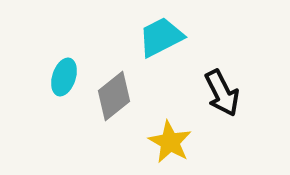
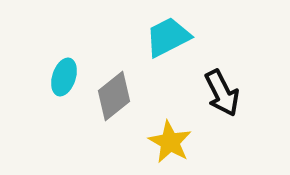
cyan trapezoid: moved 7 px right
